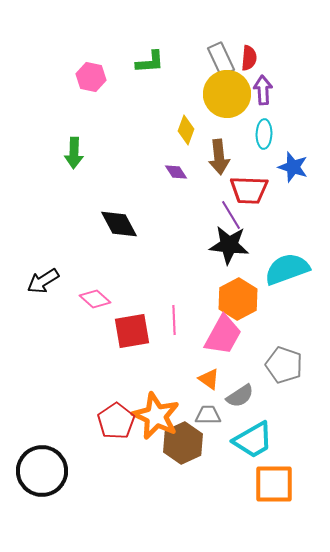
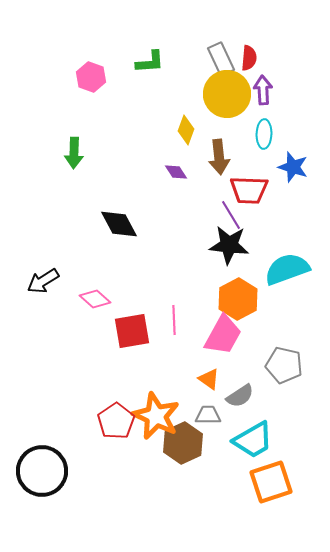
pink hexagon: rotated 8 degrees clockwise
gray pentagon: rotated 6 degrees counterclockwise
orange square: moved 3 px left, 2 px up; rotated 18 degrees counterclockwise
